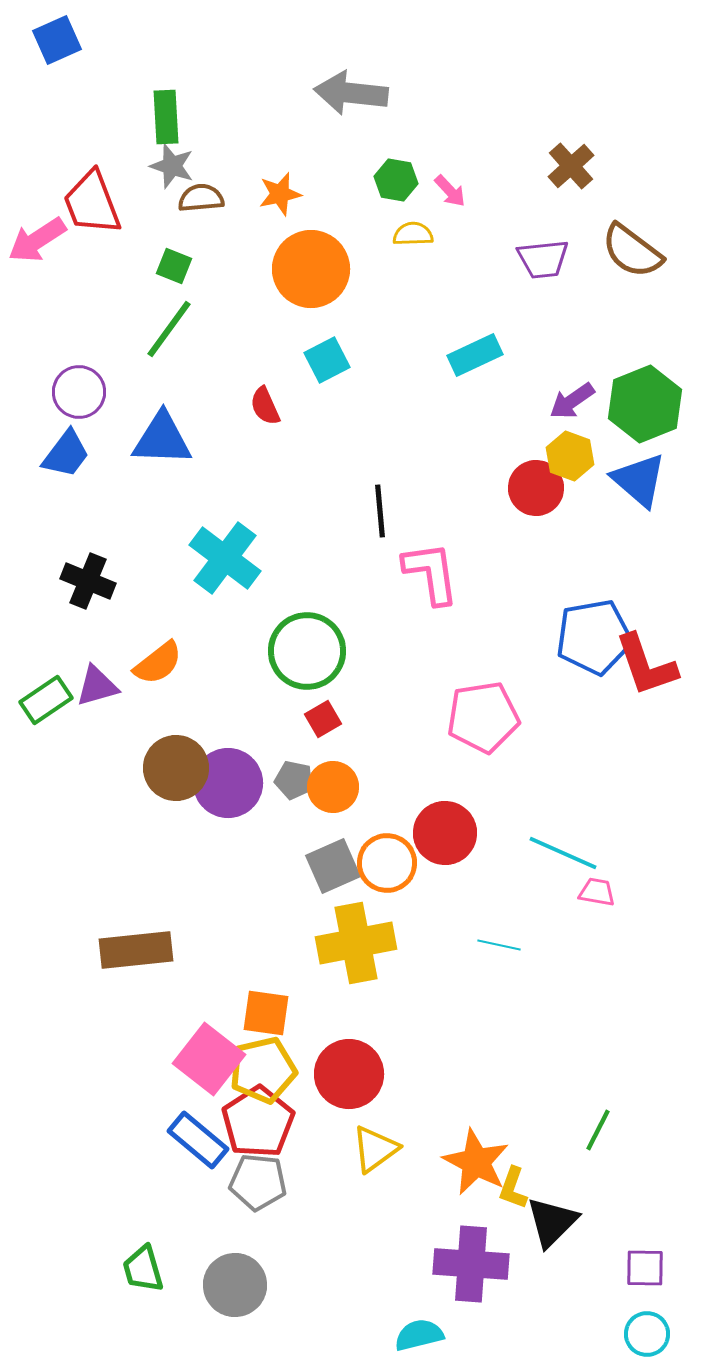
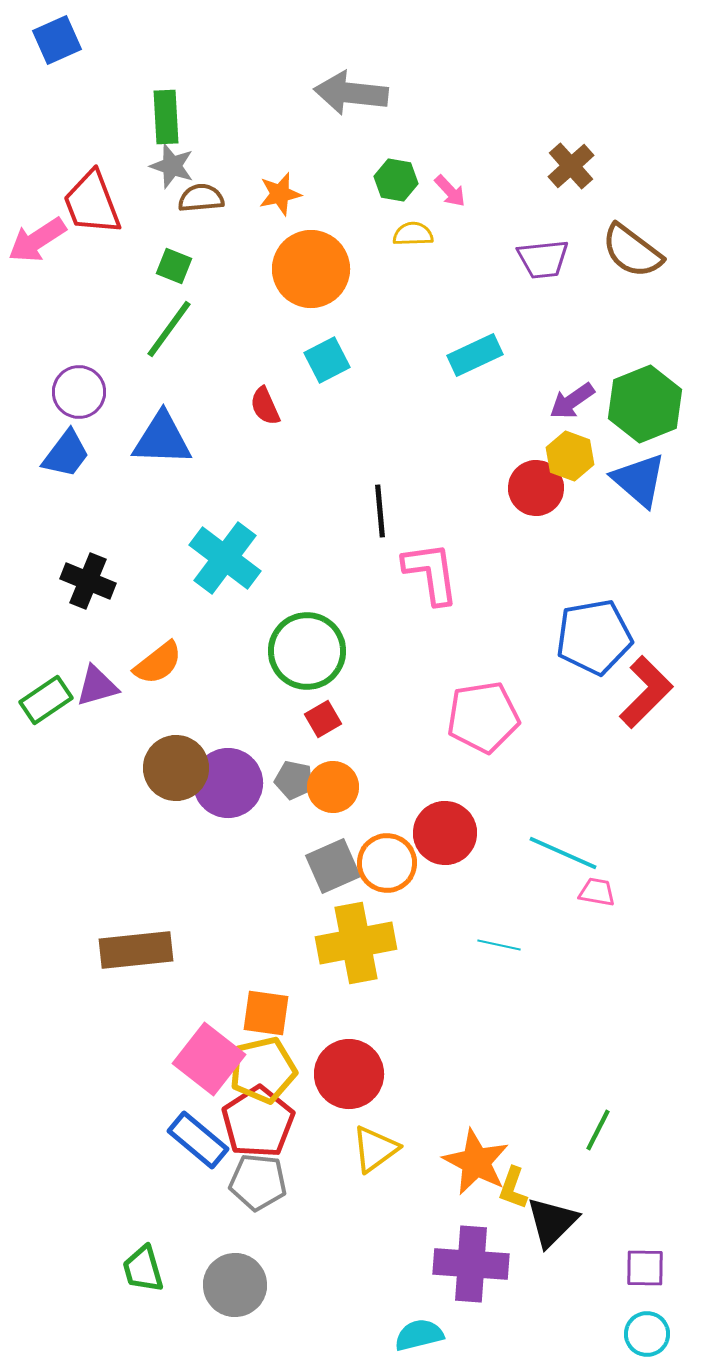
red L-shape at (646, 665): moved 27 px down; rotated 116 degrees counterclockwise
